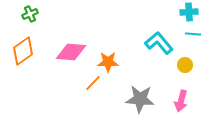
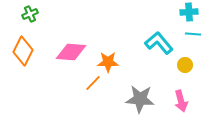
orange diamond: rotated 28 degrees counterclockwise
pink arrow: rotated 30 degrees counterclockwise
